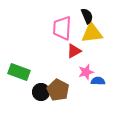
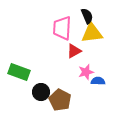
brown pentagon: moved 2 px right, 10 px down
